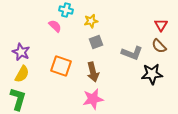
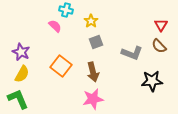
yellow star: rotated 24 degrees counterclockwise
orange square: rotated 20 degrees clockwise
black star: moved 7 px down
green L-shape: rotated 40 degrees counterclockwise
